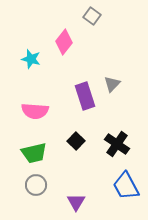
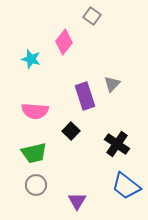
black square: moved 5 px left, 10 px up
blue trapezoid: rotated 24 degrees counterclockwise
purple triangle: moved 1 px right, 1 px up
